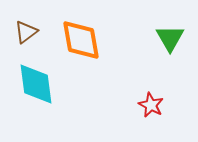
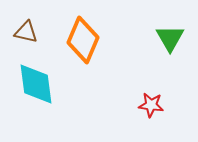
brown triangle: rotated 50 degrees clockwise
orange diamond: moved 2 px right; rotated 33 degrees clockwise
red star: rotated 20 degrees counterclockwise
